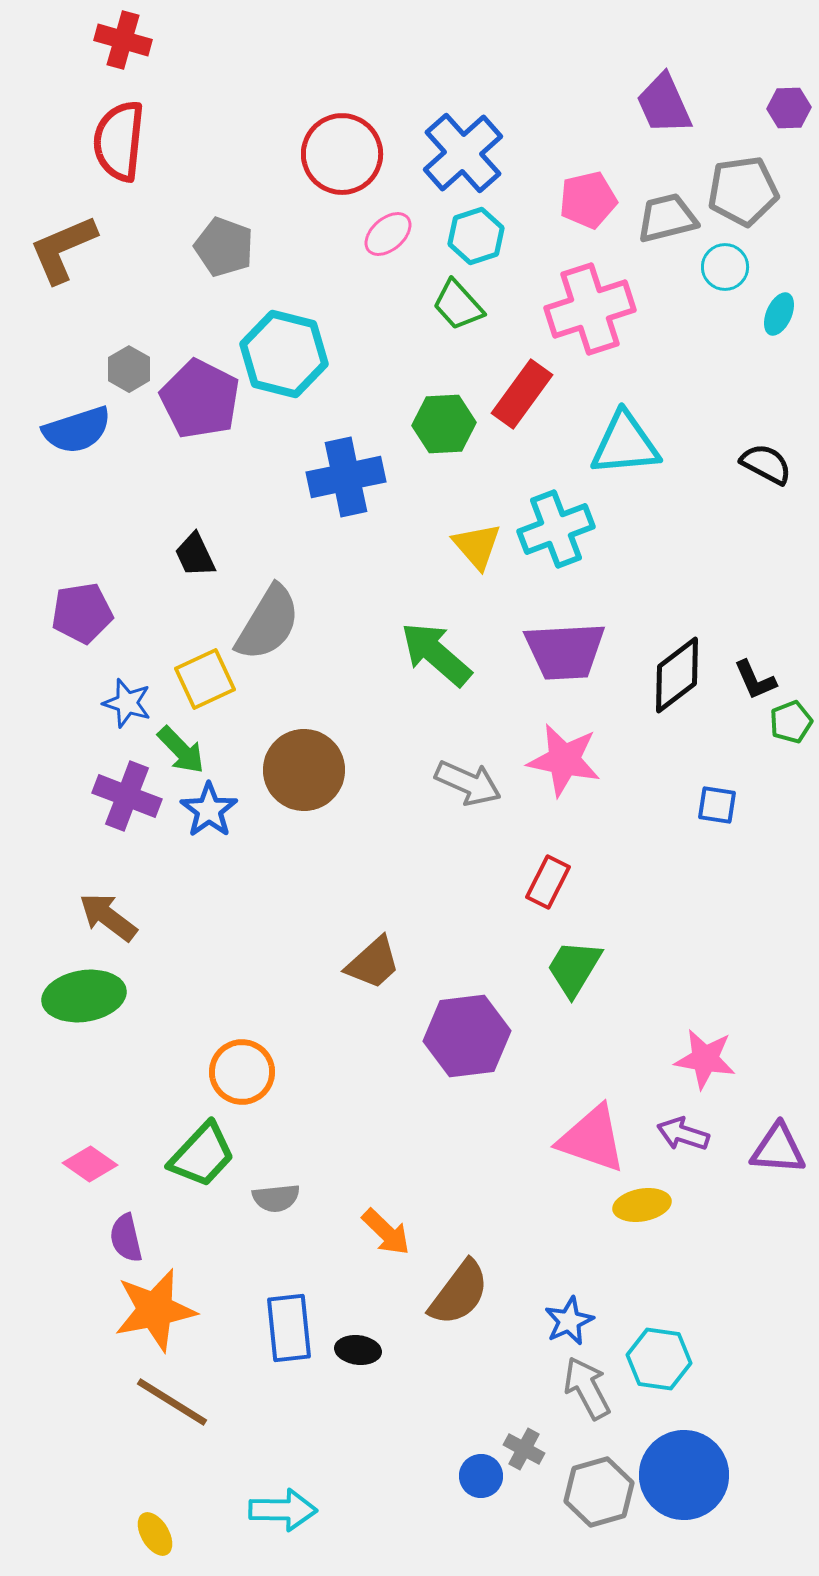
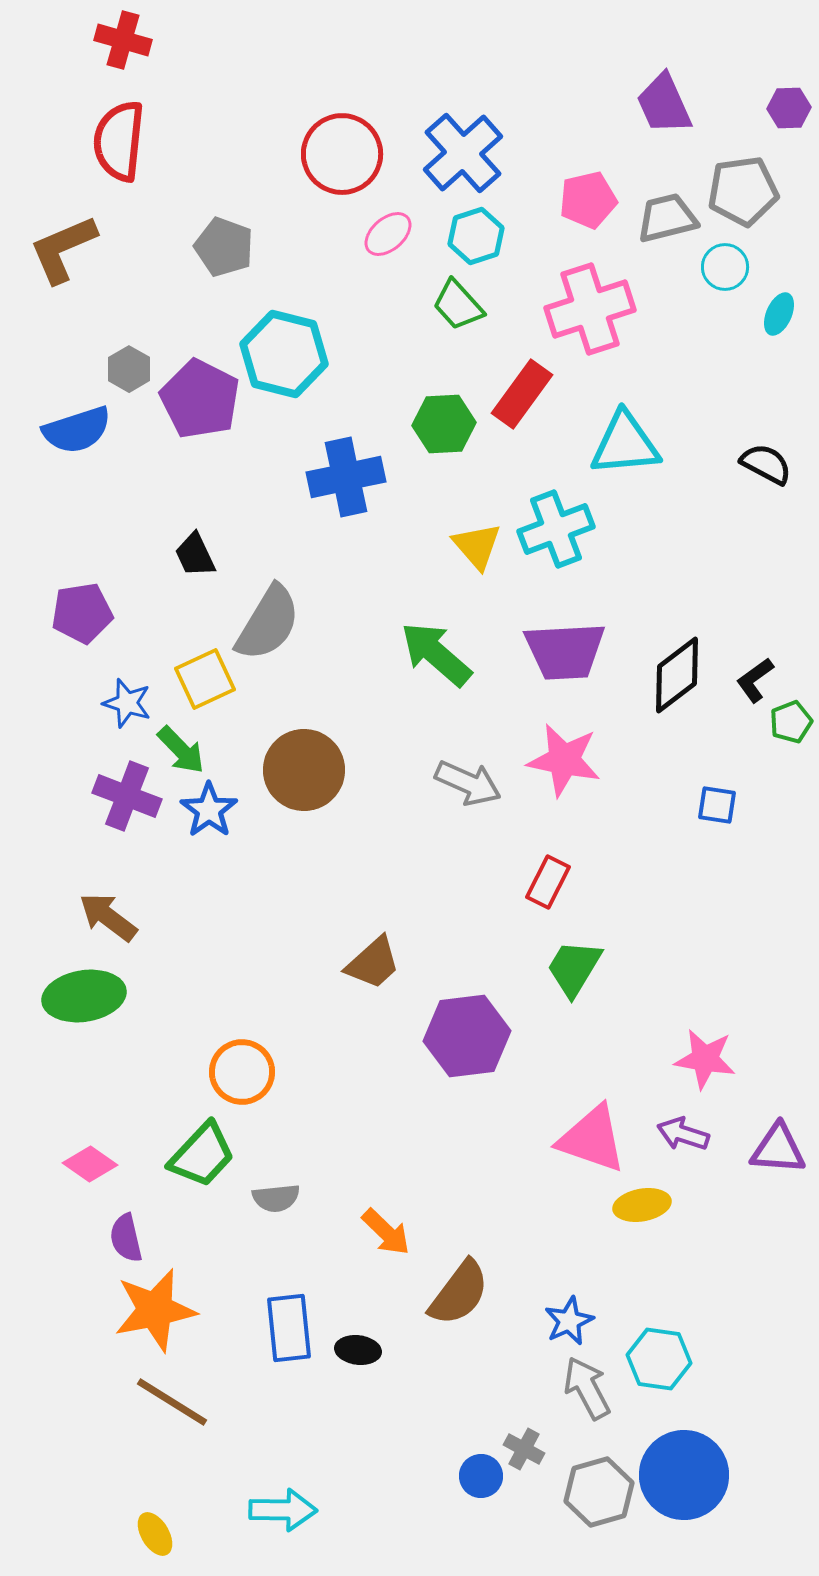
black L-shape at (755, 680): rotated 78 degrees clockwise
